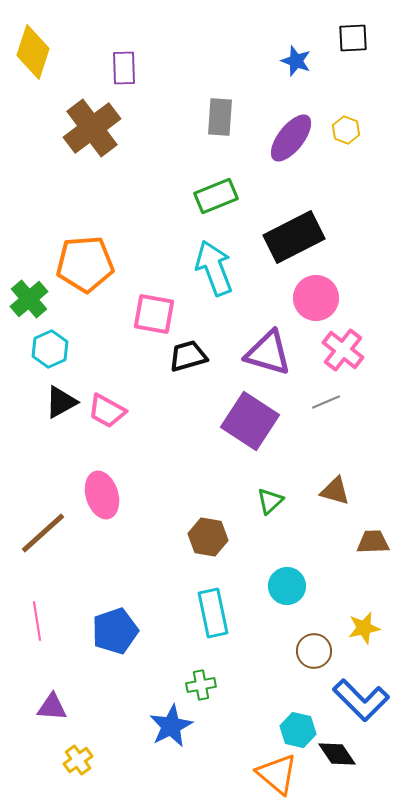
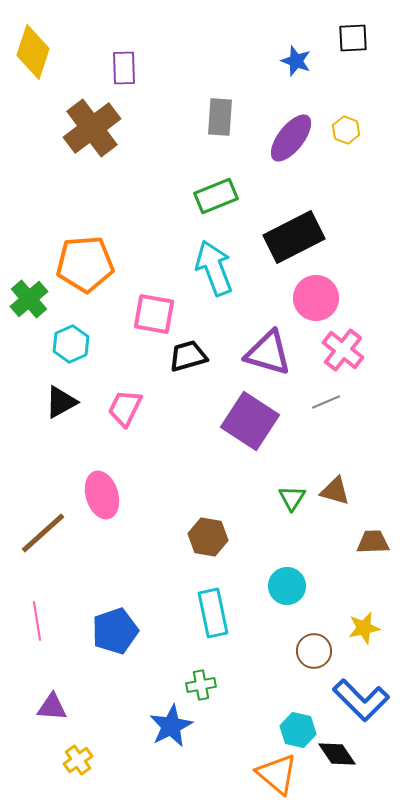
cyan hexagon at (50, 349): moved 21 px right, 5 px up
pink trapezoid at (107, 411): moved 18 px right, 3 px up; rotated 87 degrees clockwise
green triangle at (270, 501): moved 22 px right, 3 px up; rotated 16 degrees counterclockwise
